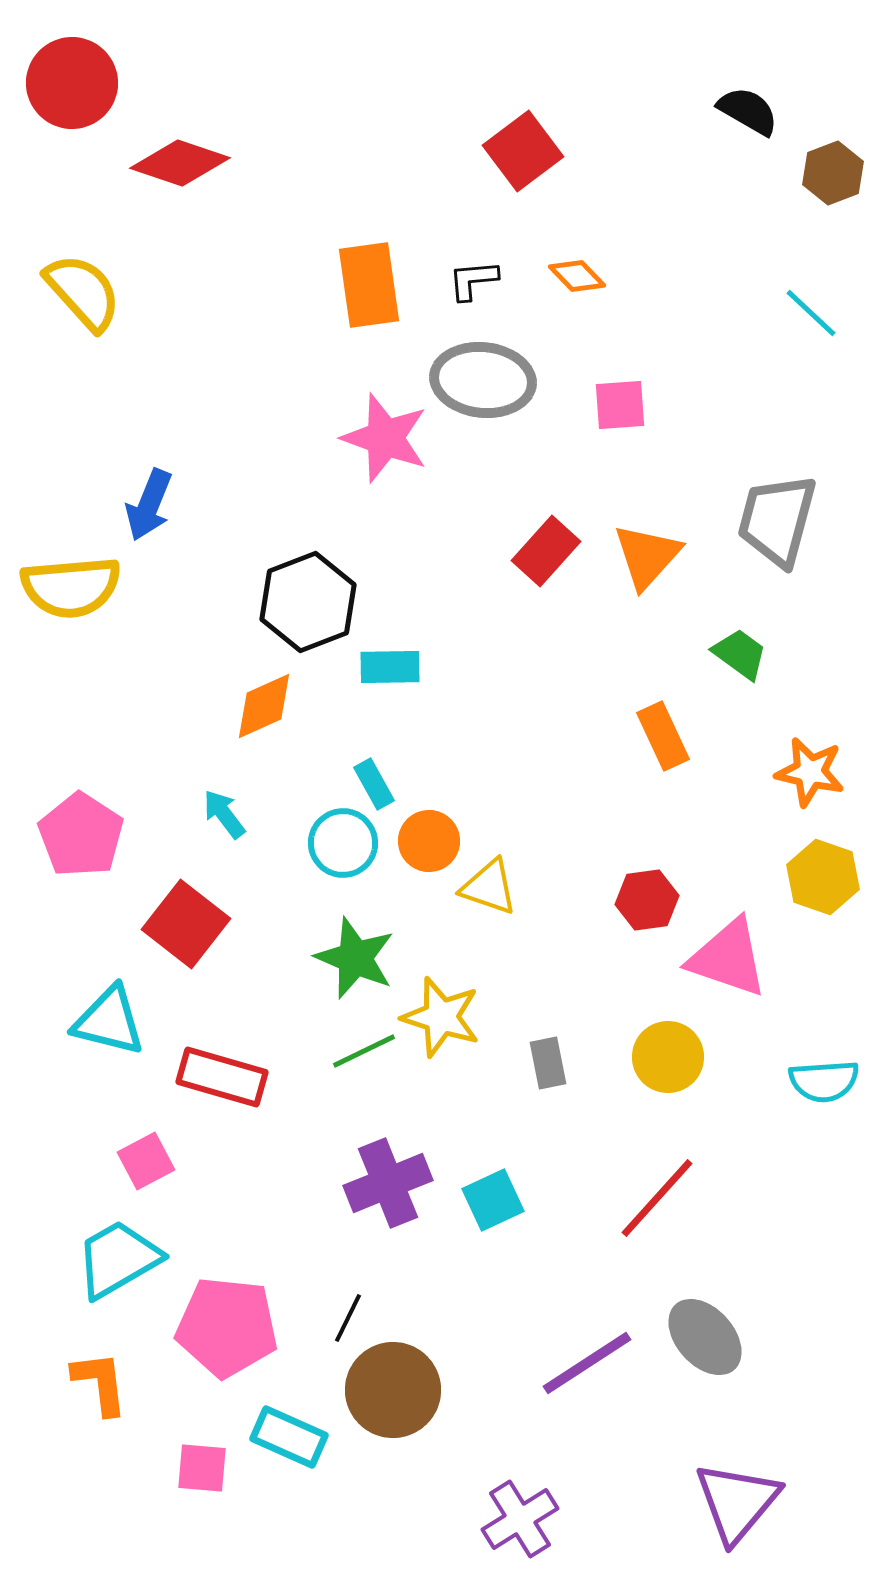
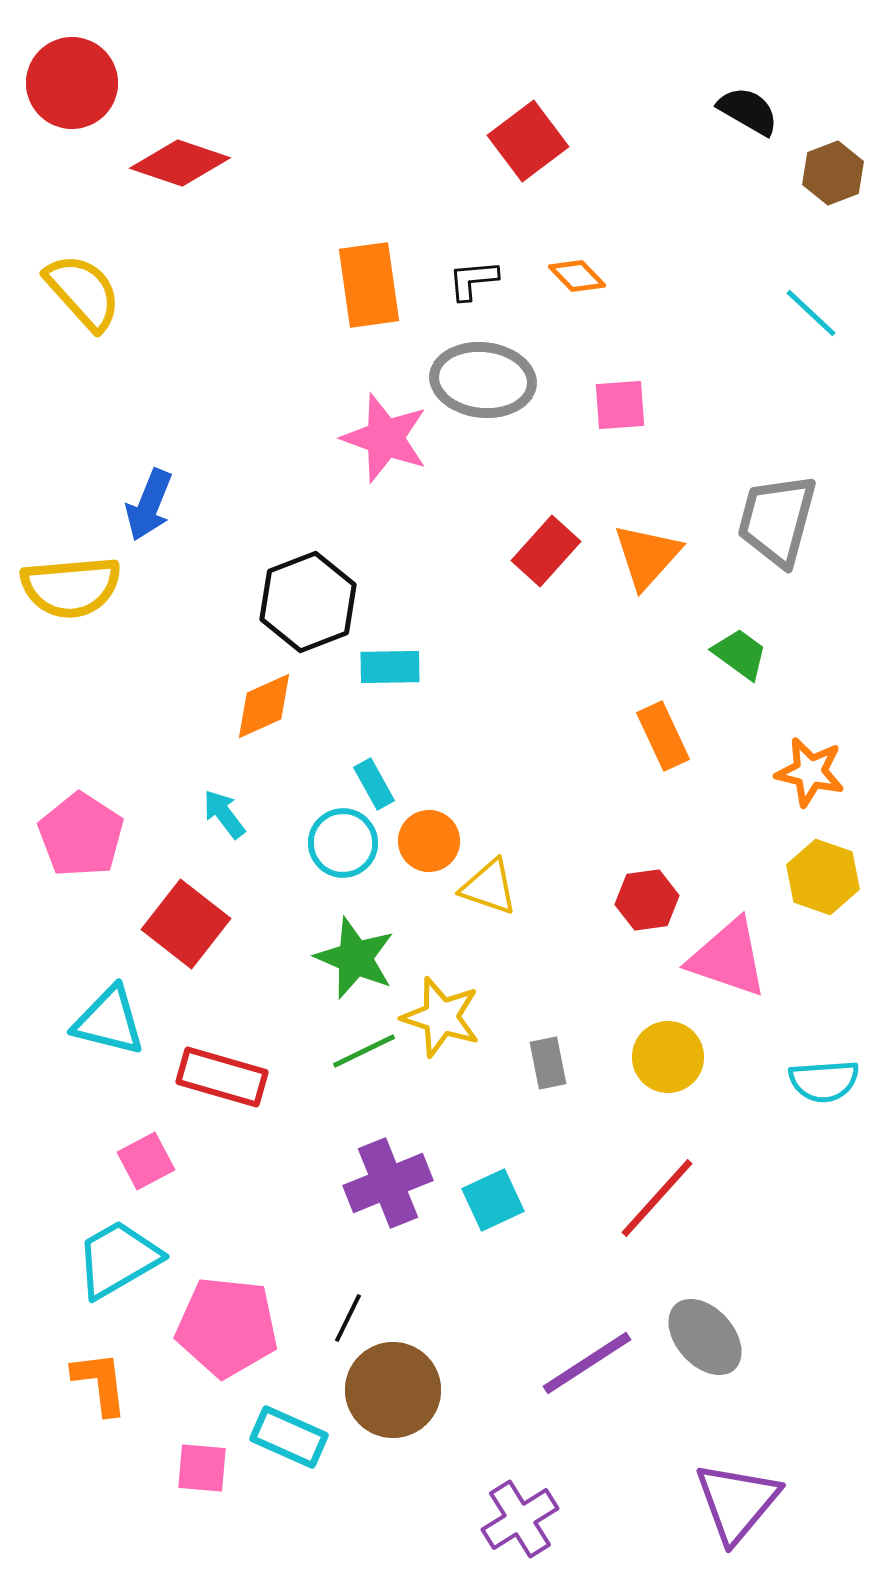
red square at (523, 151): moved 5 px right, 10 px up
